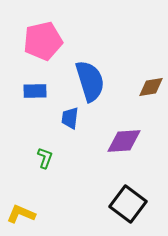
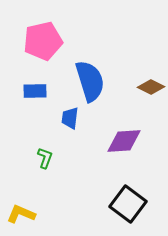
brown diamond: rotated 36 degrees clockwise
